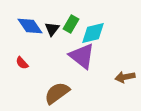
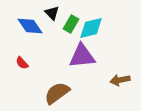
black triangle: moved 16 px up; rotated 21 degrees counterclockwise
cyan diamond: moved 2 px left, 5 px up
purple triangle: rotated 44 degrees counterclockwise
brown arrow: moved 5 px left, 3 px down
